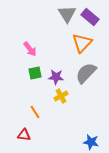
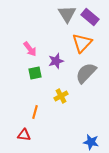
purple star: moved 16 px up; rotated 21 degrees counterclockwise
orange line: rotated 48 degrees clockwise
